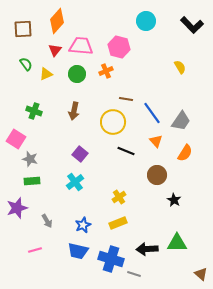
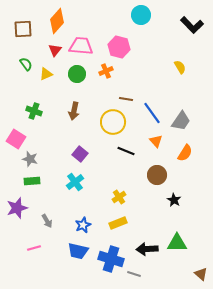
cyan circle: moved 5 px left, 6 px up
pink line: moved 1 px left, 2 px up
